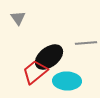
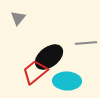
gray triangle: rotated 14 degrees clockwise
